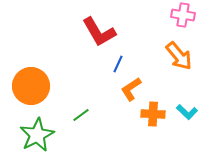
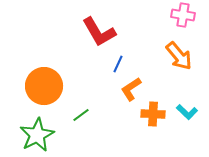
orange circle: moved 13 px right
